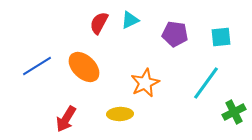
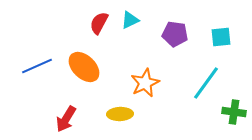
blue line: rotated 8 degrees clockwise
green cross: rotated 35 degrees clockwise
